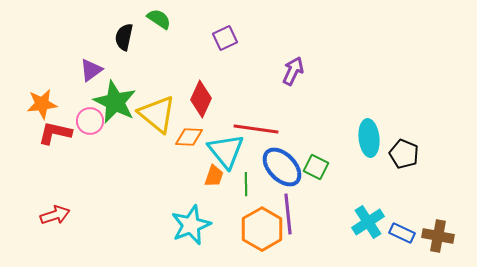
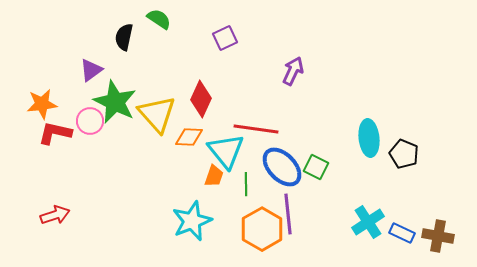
yellow triangle: rotated 9 degrees clockwise
cyan star: moved 1 px right, 4 px up
